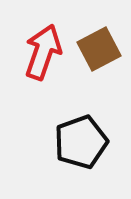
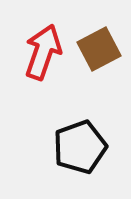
black pentagon: moved 1 px left, 5 px down
